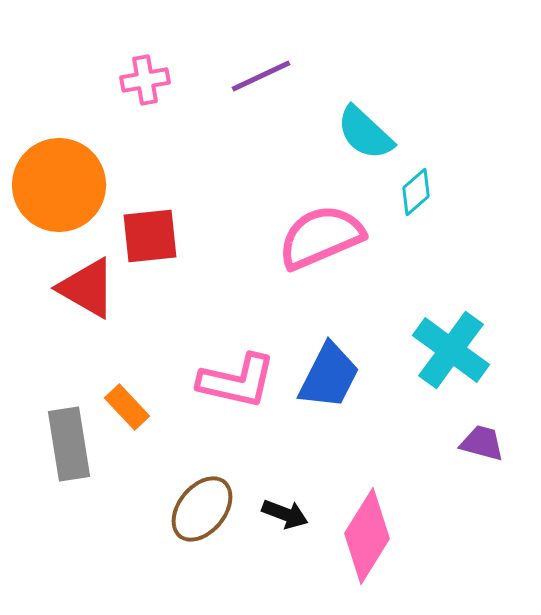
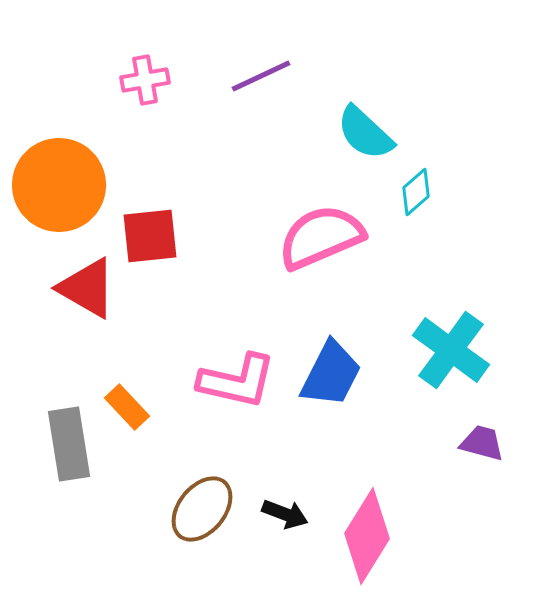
blue trapezoid: moved 2 px right, 2 px up
